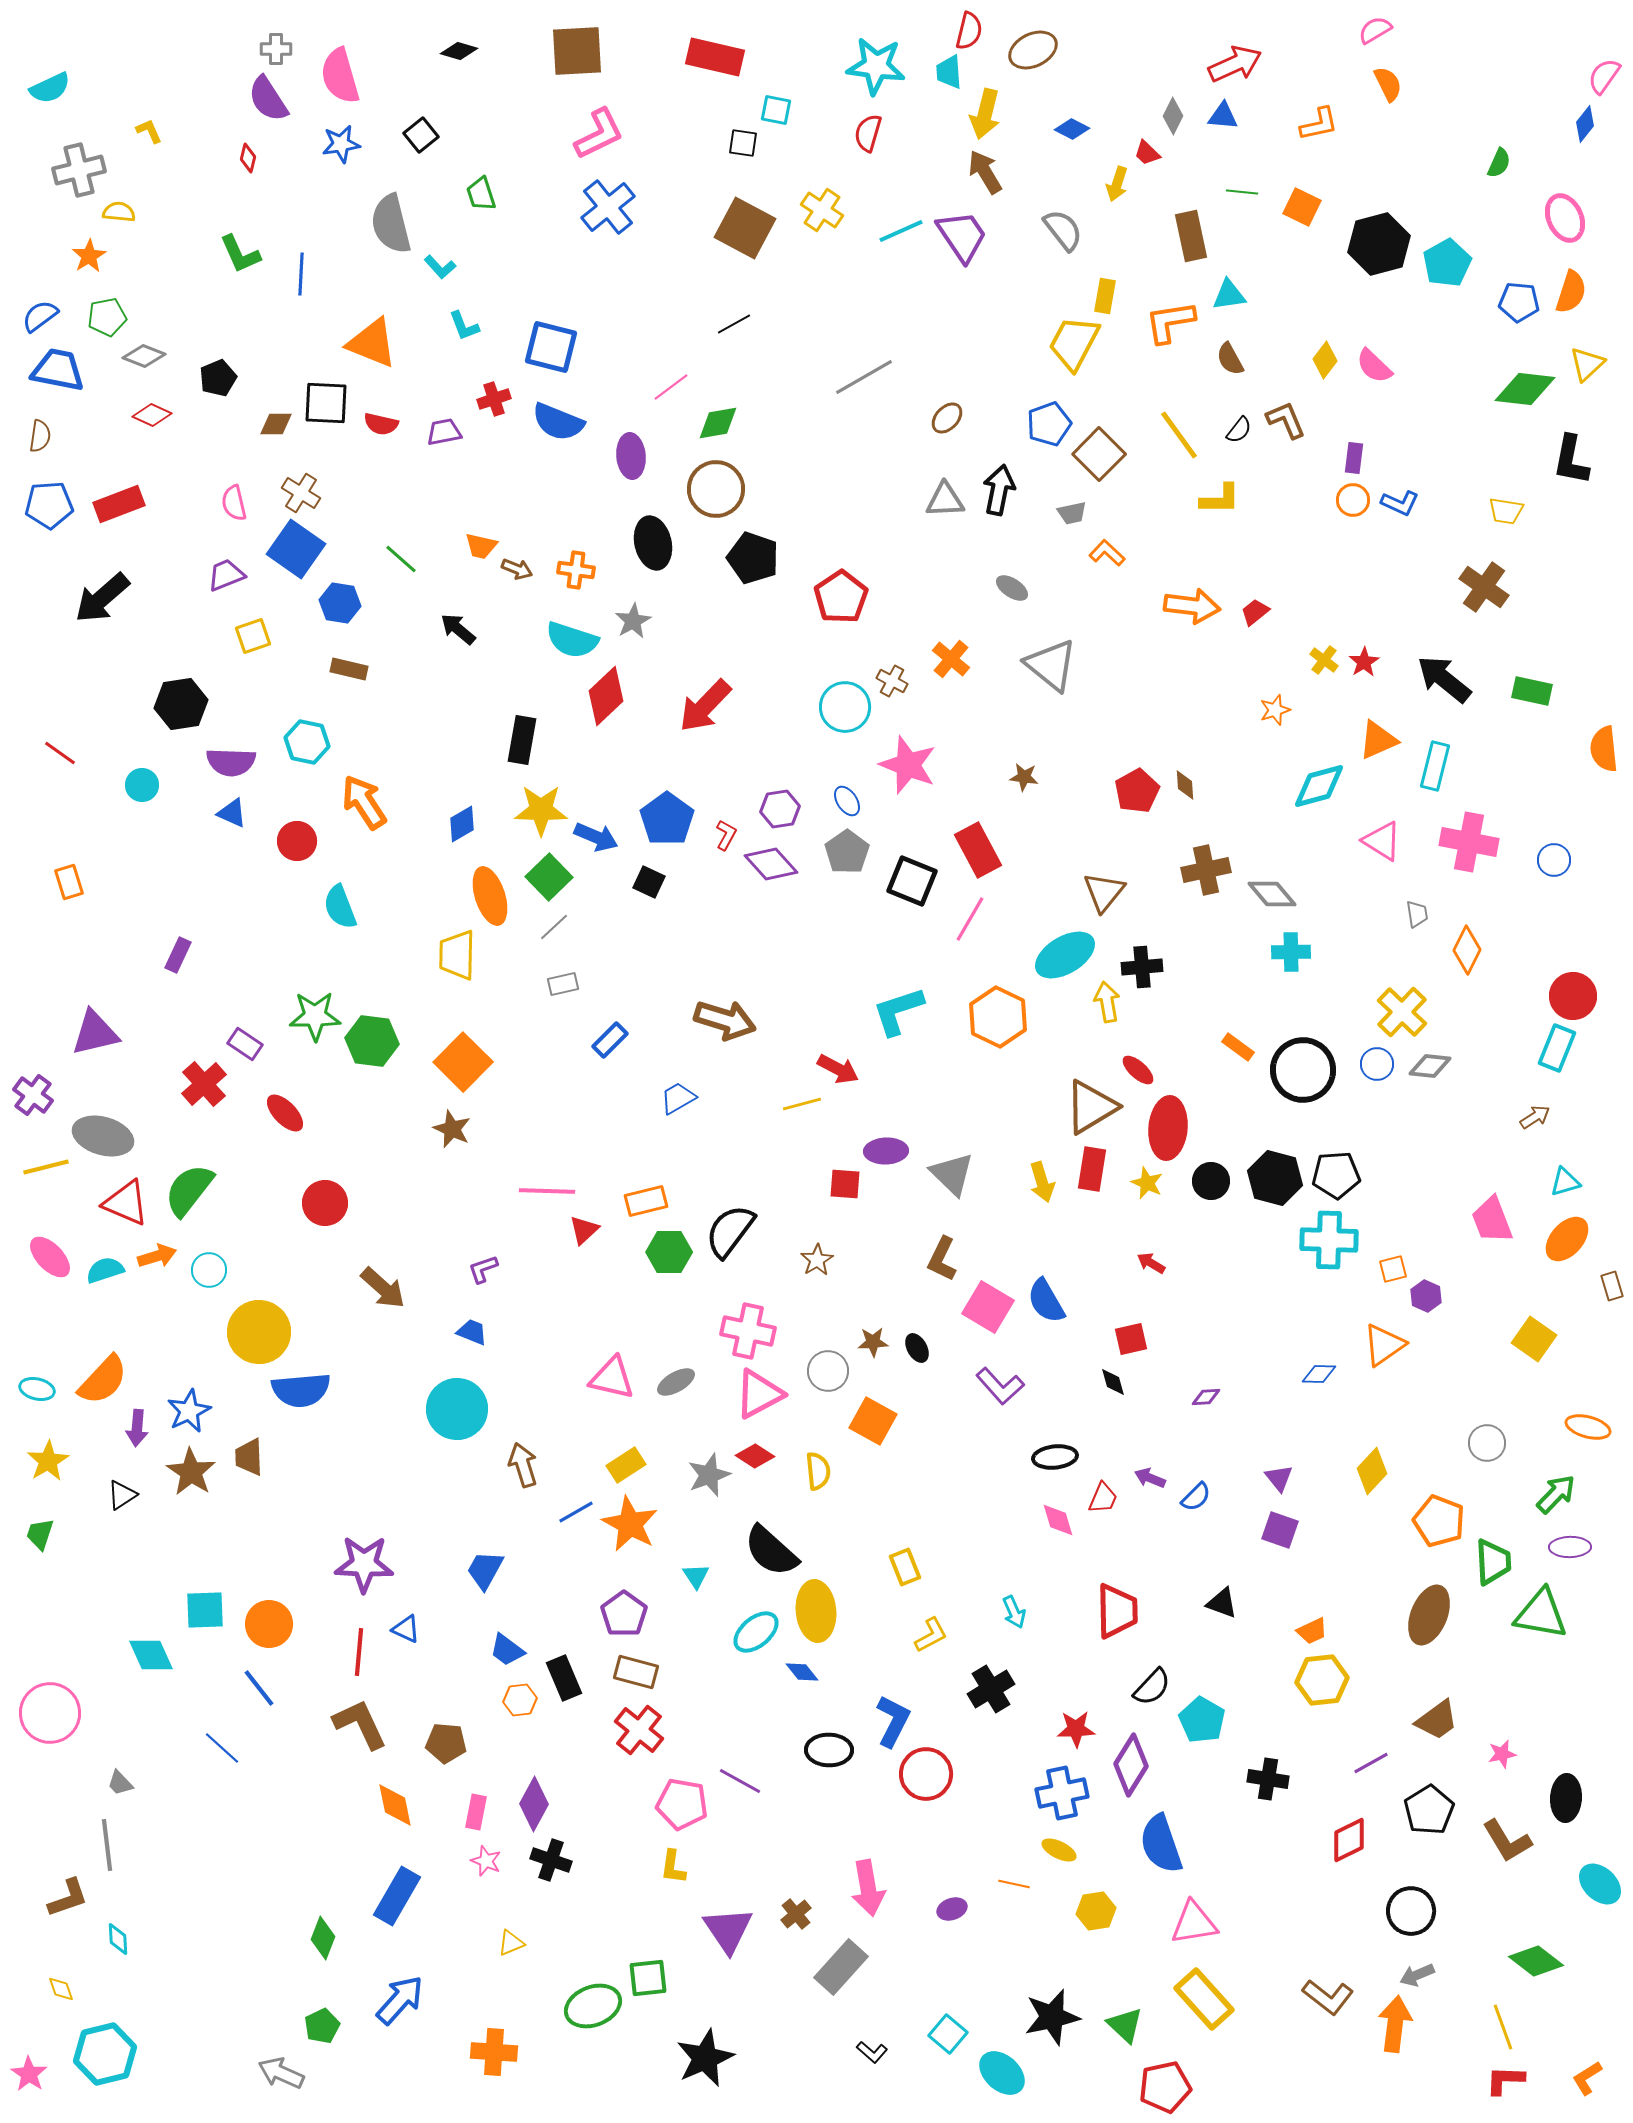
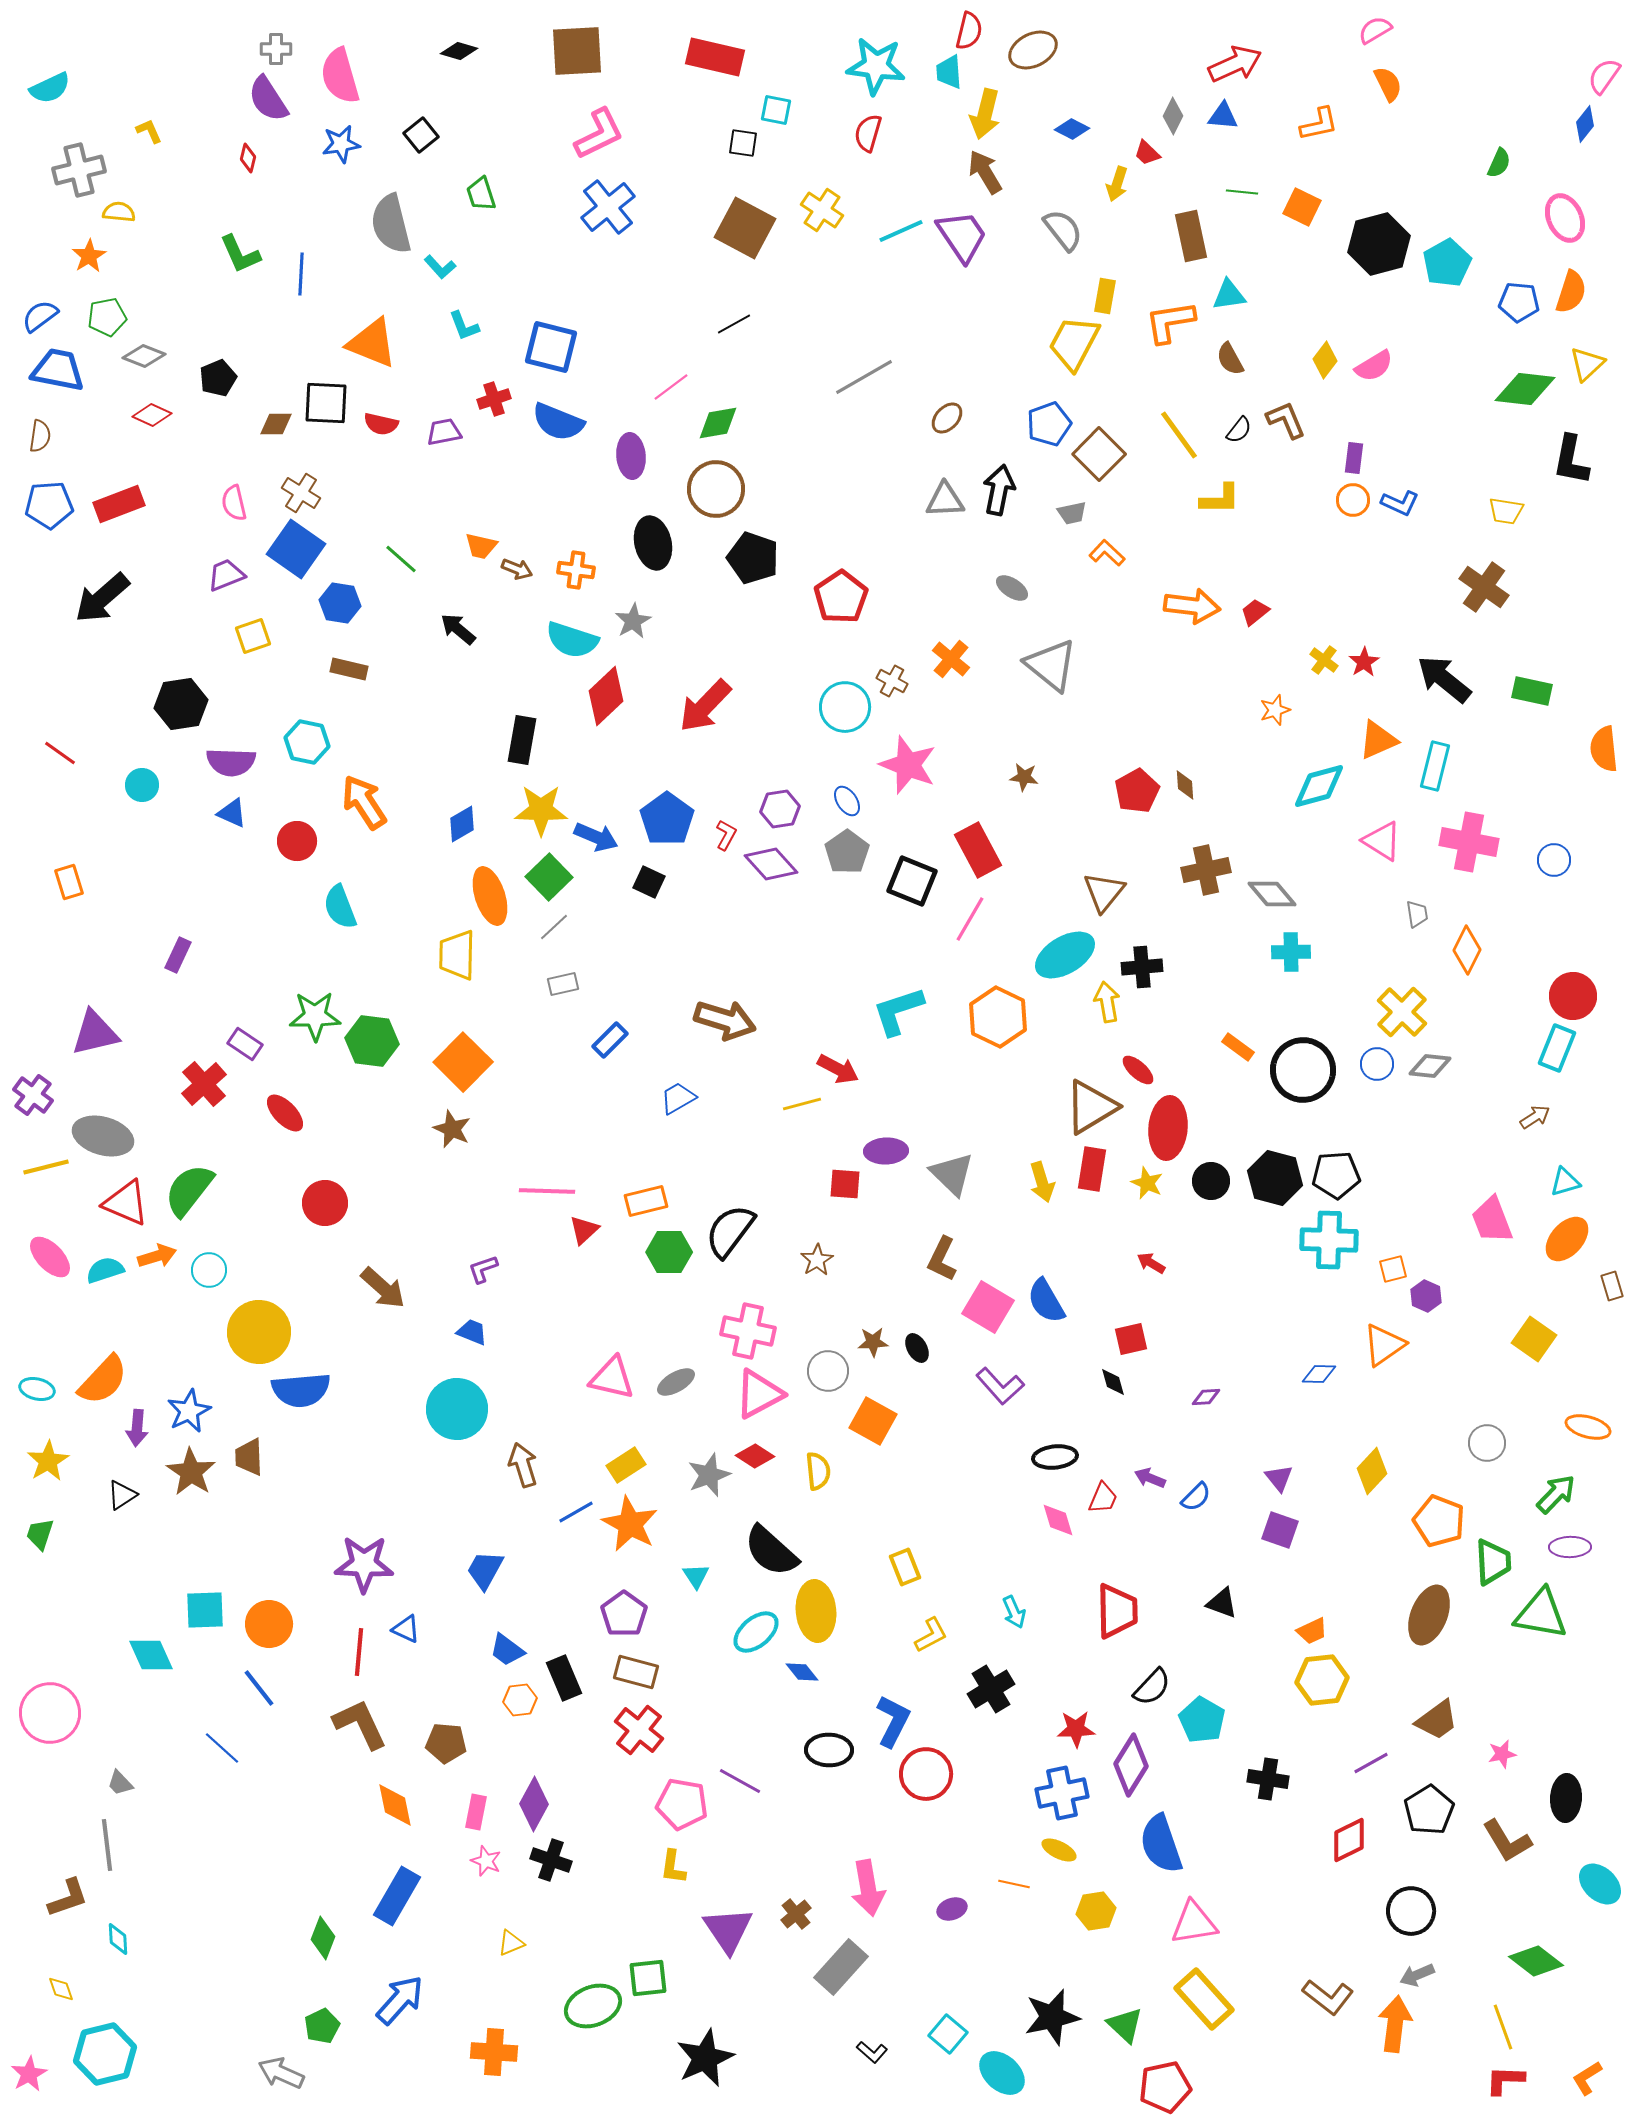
pink semicircle at (1374, 366): rotated 75 degrees counterclockwise
pink star at (29, 2074): rotated 9 degrees clockwise
